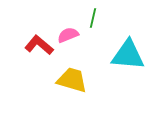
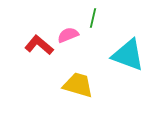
cyan triangle: rotated 15 degrees clockwise
yellow trapezoid: moved 6 px right, 5 px down
